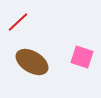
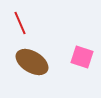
red line: moved 2 px right, 1 px down; rotated 70 degrees counterclockwise
